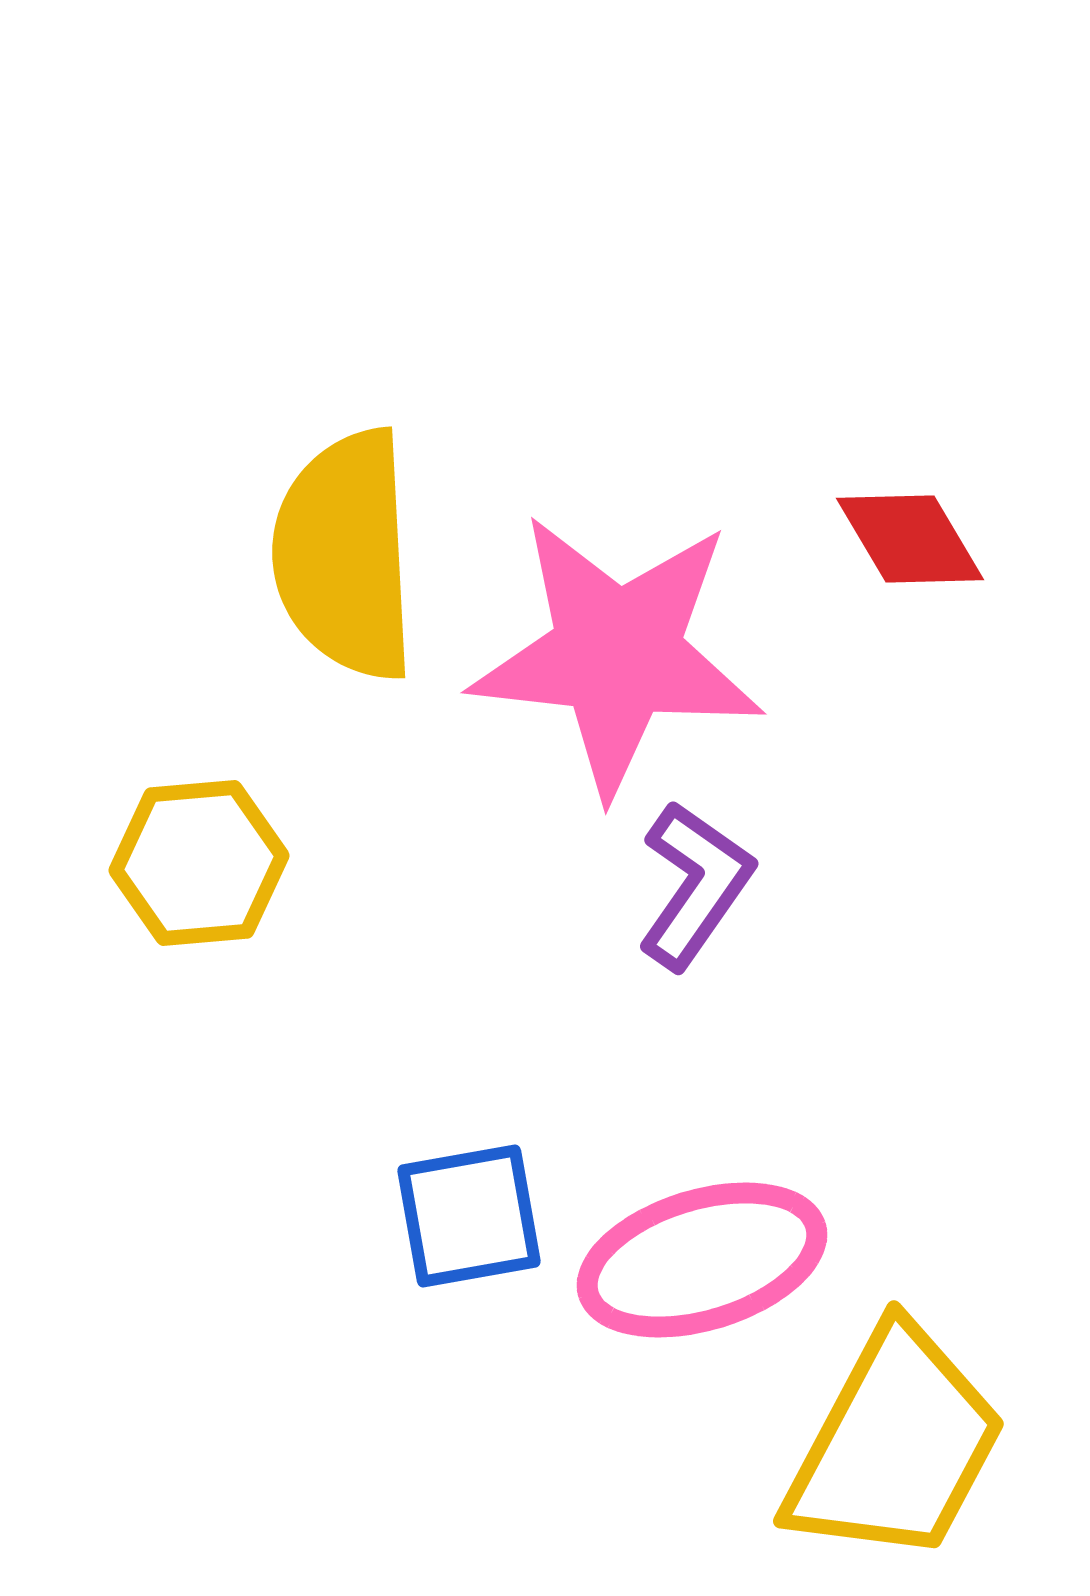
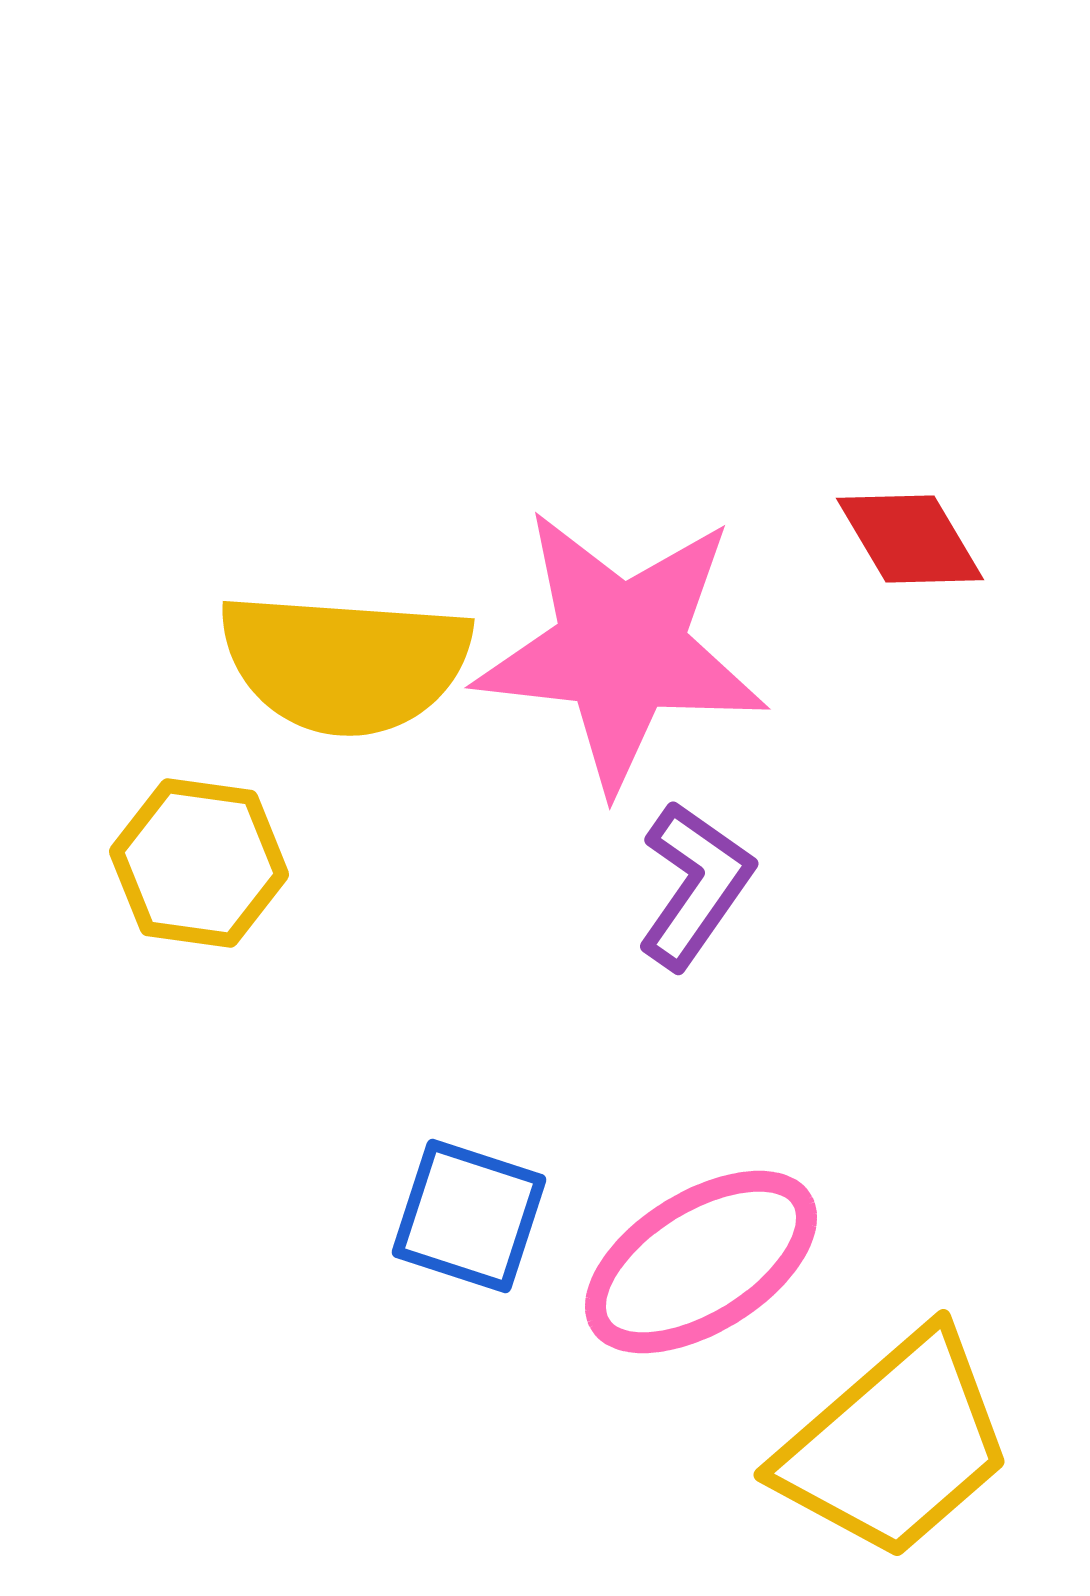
yellow semicircle: moved 108 px down; rotated 83 degrees counterclockwise
pink star: moved 4 px right, 5 px up
yellow hexagon: rotated 13 degrees clockwise
blue square: rotated 28 degrees clockwise
pink ellipse: moved 1 px left, 2 px down; rotated 15 degrees counterclockwise
yellow trapezoid: rotated 21 degrees clockwise
